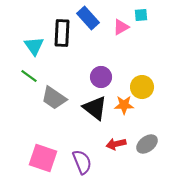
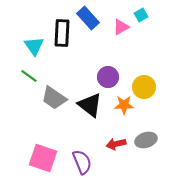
cyan square: rotated 24 degrees counterclockwise
purple circle: moved 7 px right
yellow circle: moved 2 px right
black triangle: moved 5 px left, 3 px up
gray ellipse: moved 1 px left, 4 px up; rotated 20 degrees clockwise
